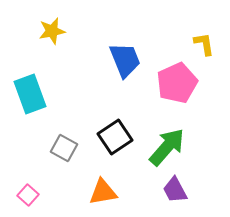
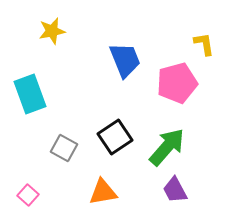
pink pentagon: rotated 9 degrees clockwise
